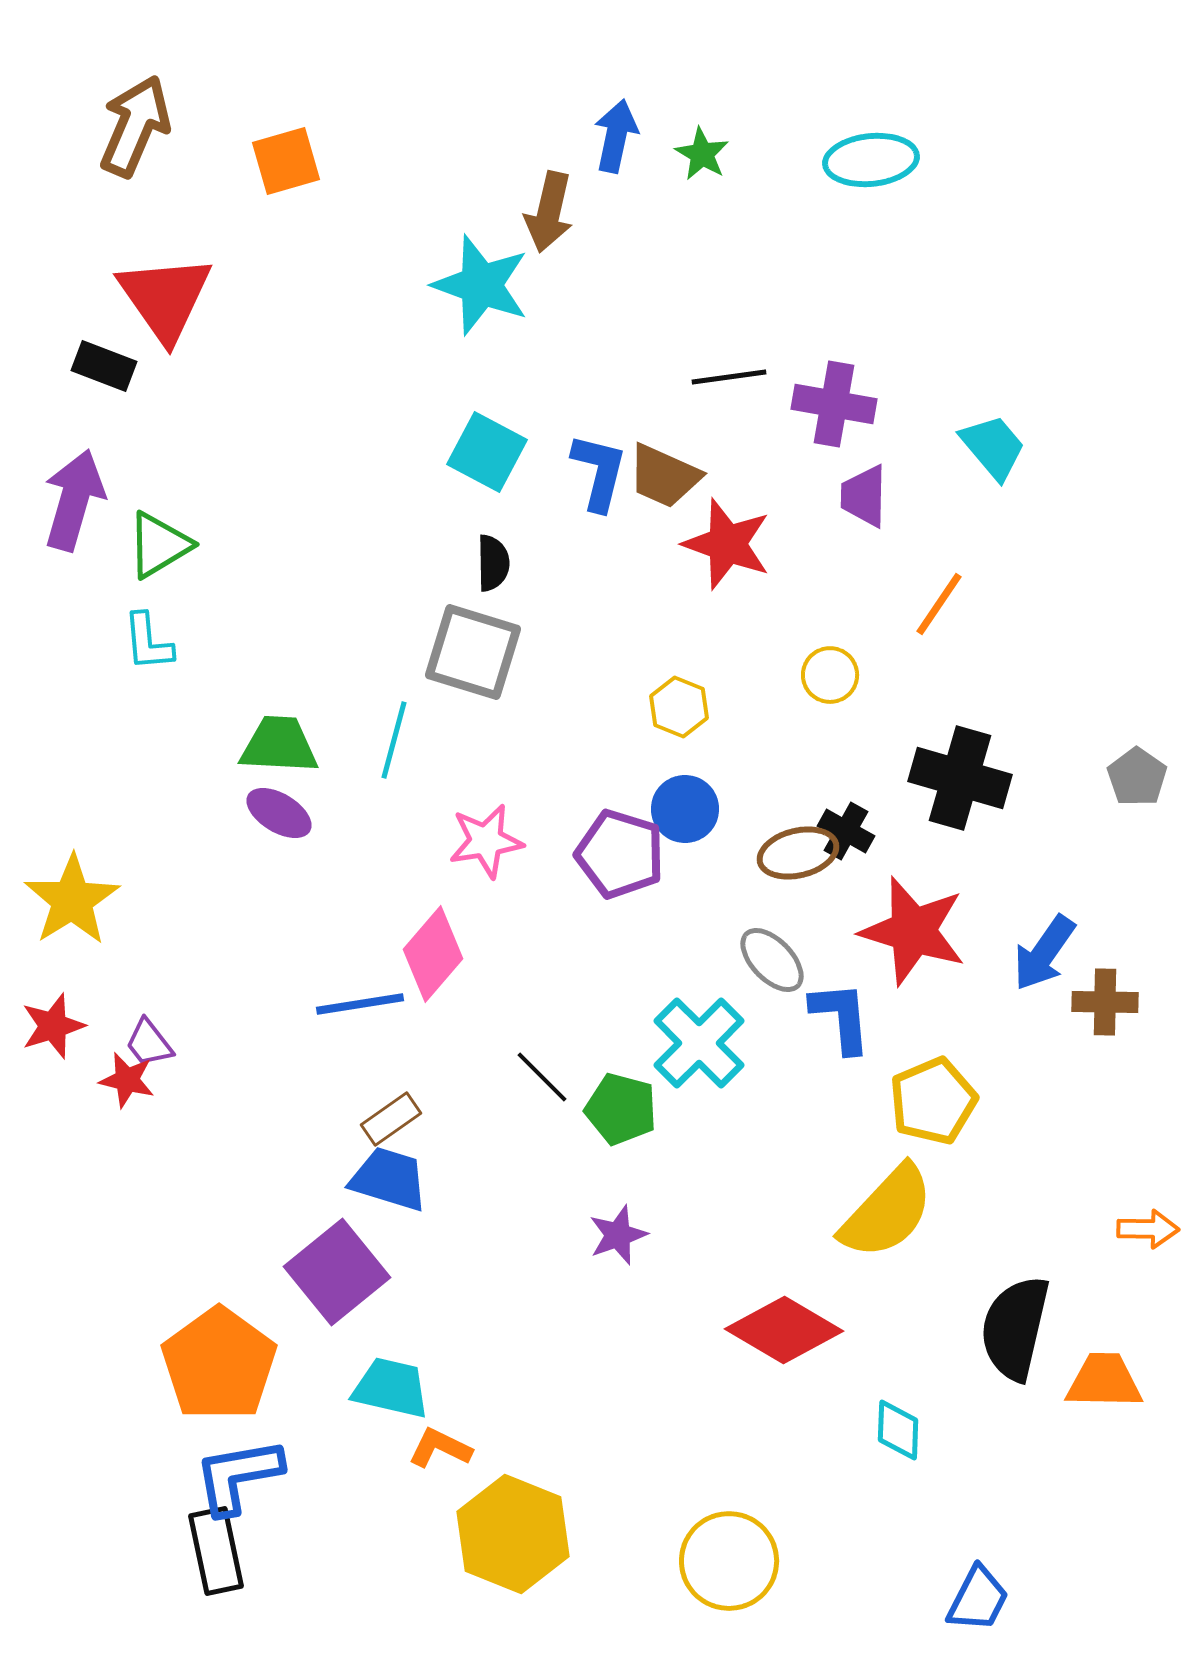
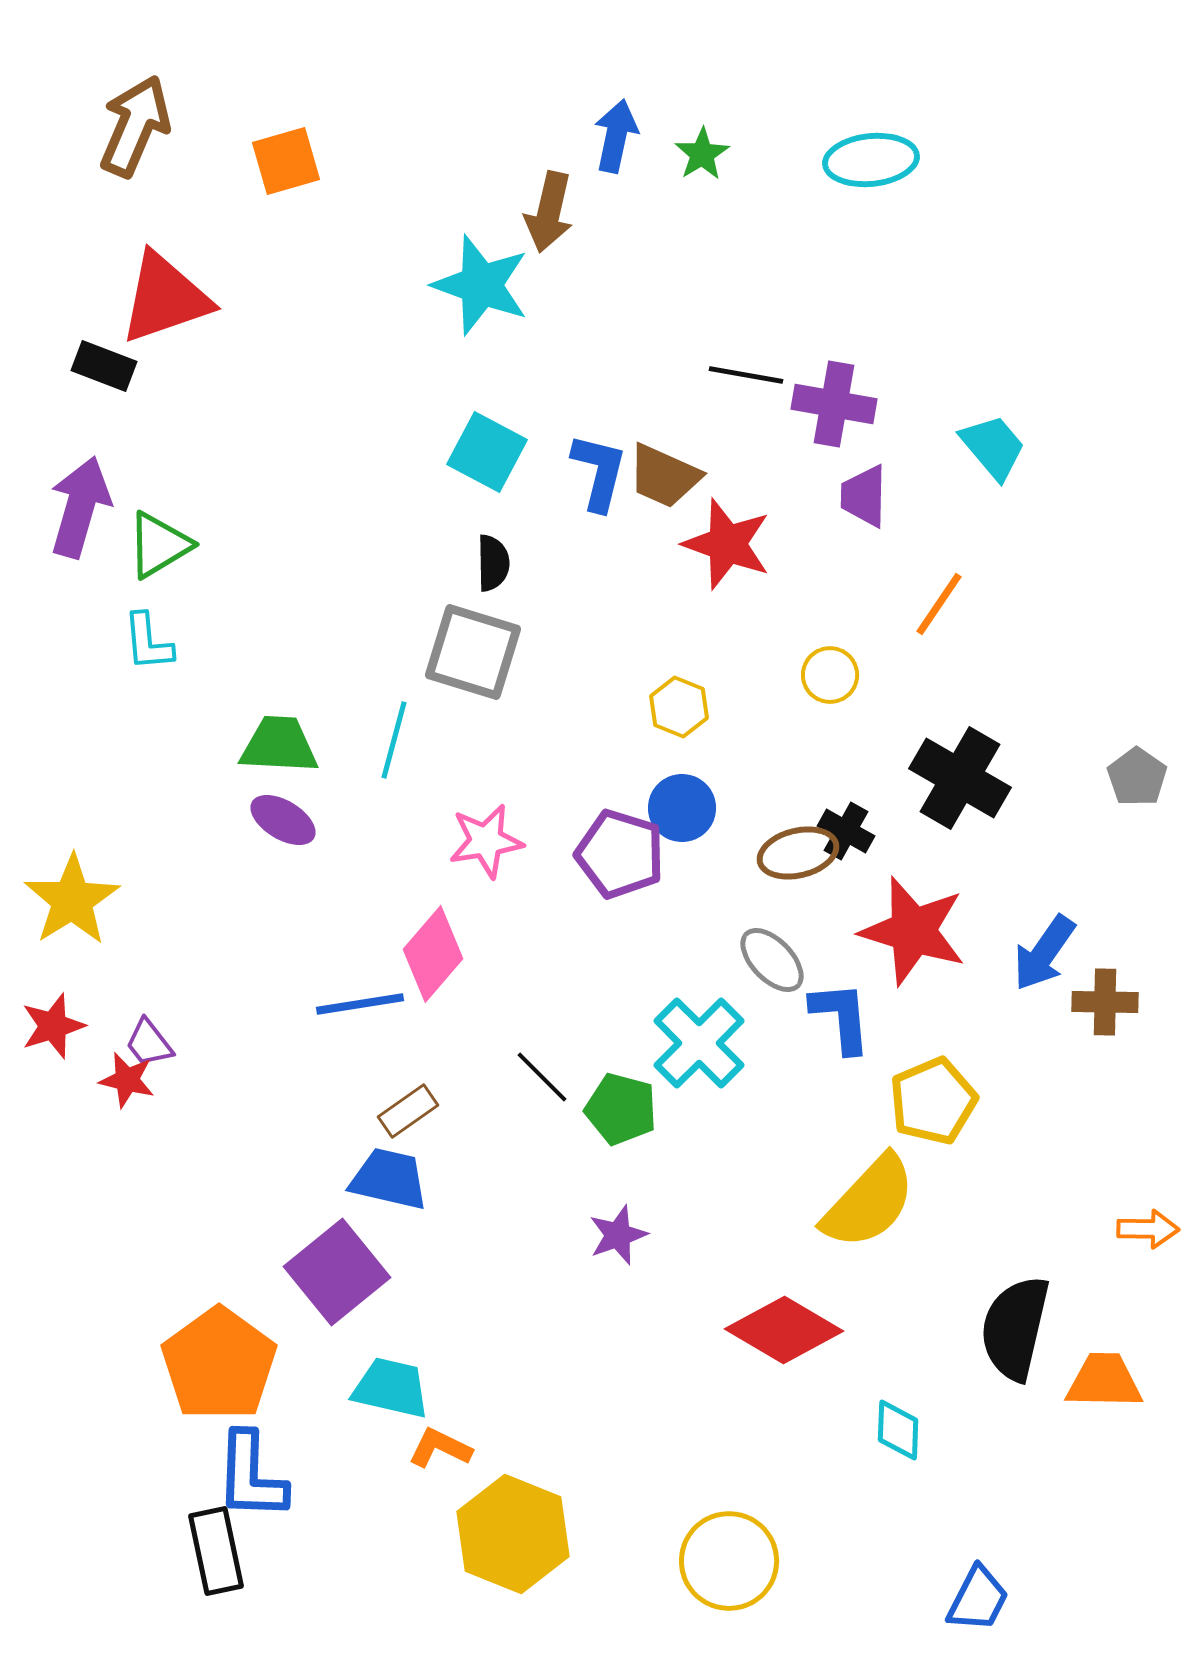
green star at (702, 154): rotated 10 degrees clockwise
red triangle at (165, 298): rotated 46 degrees clockwise
black line at (729, 377): moved 17 px right, 2 px up; rotated 18 degrees clockwise
purple arrow at (74, 500): moved 6 px right, 7 px down
black cross at (960, 778): rotated 14 degrees clockwise
blue circle at (685, 809): moved 3 px left, 1 px up
purple ellipse at (279, 813): moved 4 px right, 7 px down
brown rectangle at (391, 1119): moved 17 px right, 8 px up
blue trapezoid at (389, 1179): rotated 4 degrees counterclockwise
yellow semicircle at (887, 1212): moved 18 px left, 10 px up
blue L-shape at (238, 1476): moved 13 px right; rotated 78 degrees counterclockwise
